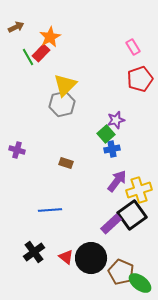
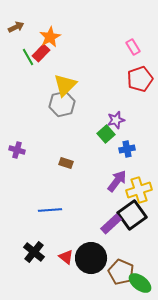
blue cross: moved 15 px right
black cross: rotated 15 degrees counterclockwise
